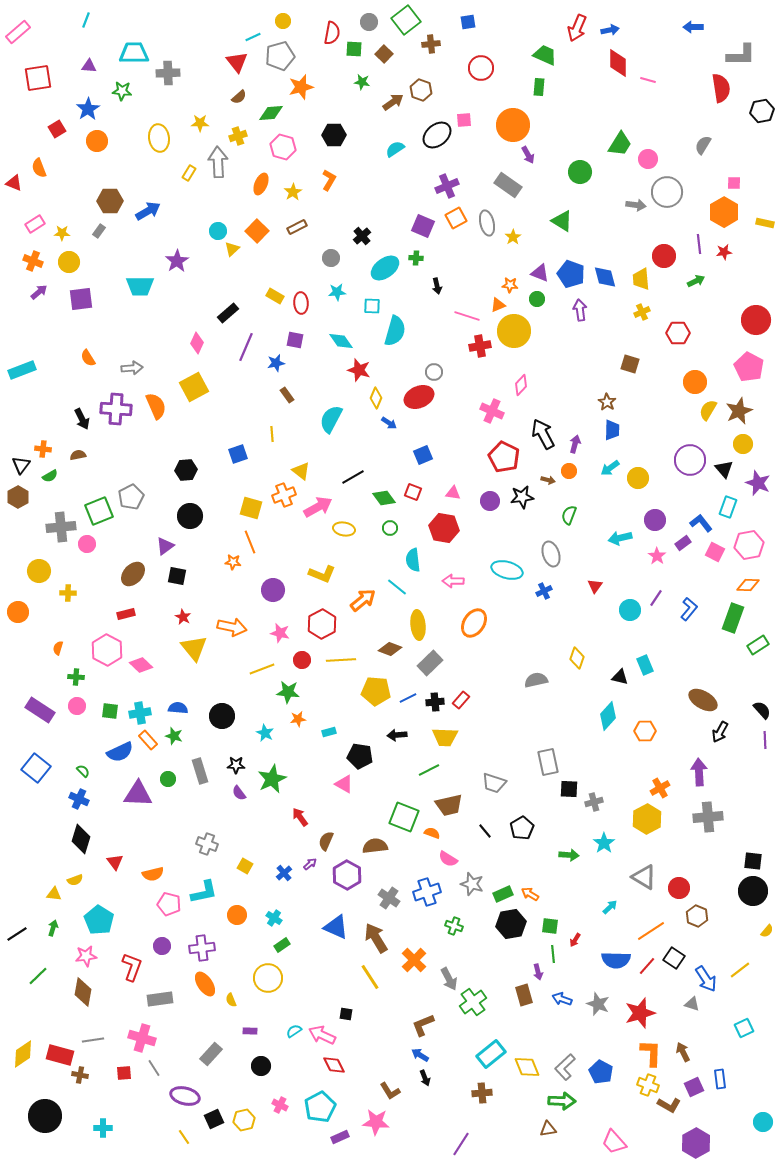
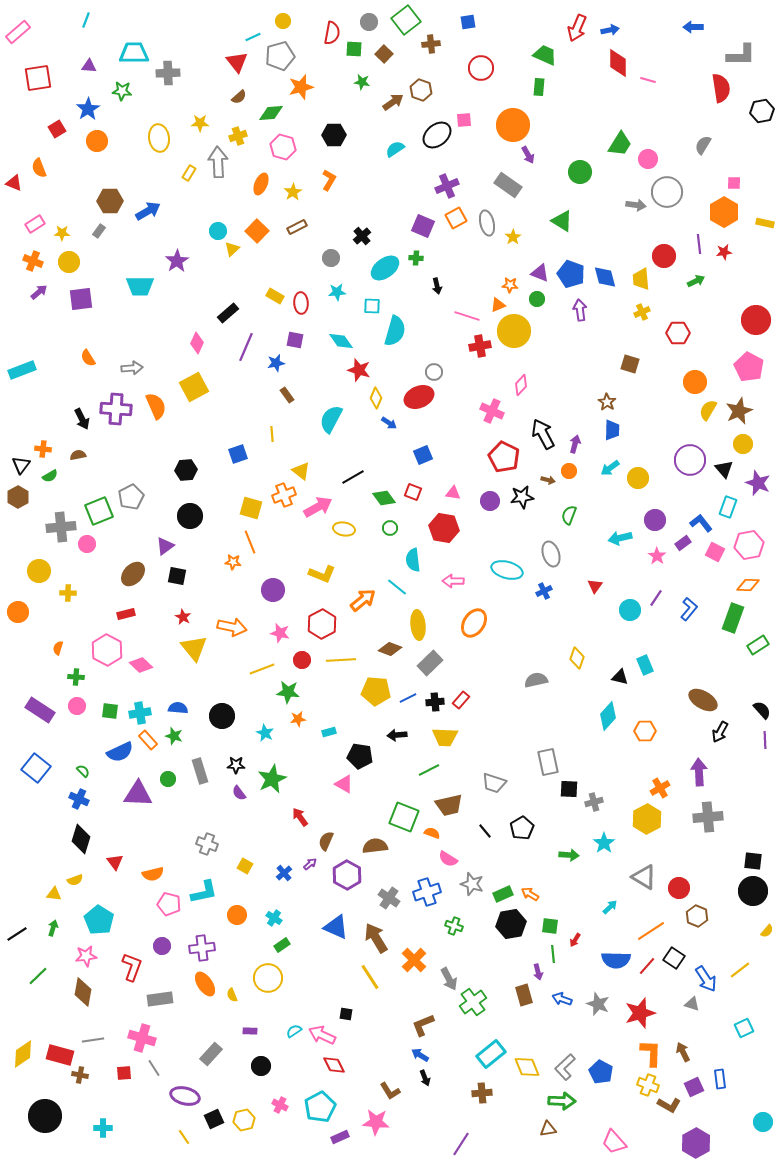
yellow semicircle at (231, 1000): moved 1 px right, 5 px up
